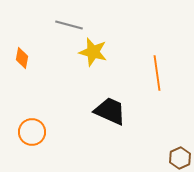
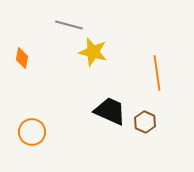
brown hexagon: moved 35 px left, 36 px up; rotated 10 degrees counterclockwise
